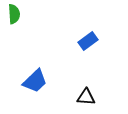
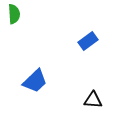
black triangle: moved 7 px right, 3 px down
